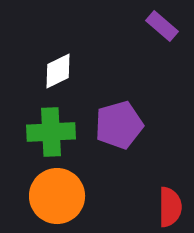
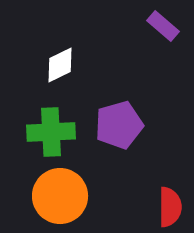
purple rectangle: moved 1 px right
white diamond: moved 2 px right, 6 px up
orange circle: moved 3 px right
